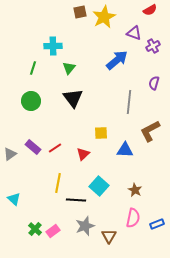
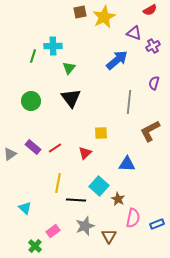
green line: moved 12 px up
black triangle: moved 2 px left
blue triangle: moved 2 px right, 14 px down
red triangle: moved 2 px right, 1 px up
brown star: moved 17 px left, 9 px down
cyan triangle: moved 11 px right, 9 px down
green cross: moved 17 px down
